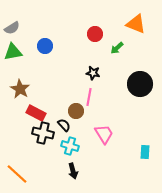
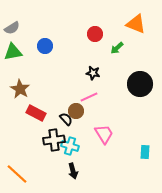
pink line: rotated 54 degrees clockwise
black semicircle: moved 2 px right, 6 px up
black cross: moved 11 px right, 7 px down; rotated 20 degrees counterclockwise
